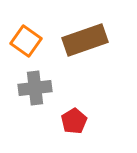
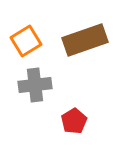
orange square: rotated 24 degrees clockwise
gray cross: moved 3 px up
